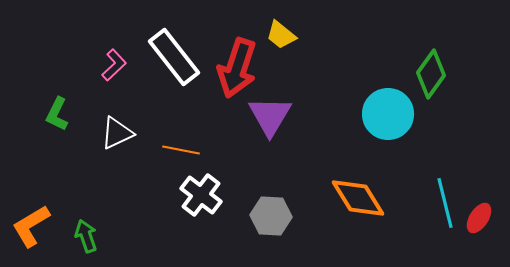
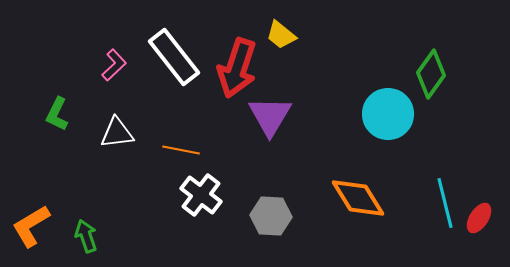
white triangle: rotated 18 degrees clockwise
